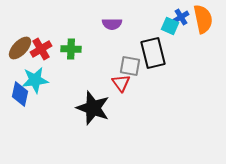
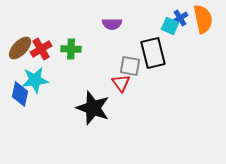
blue cross: moved 1 px left, 1 px down
